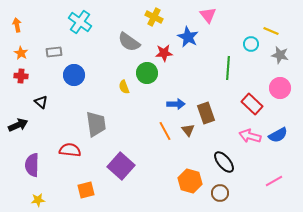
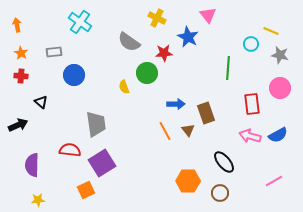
yellow cross: moved 3 px right, 1 px down
red rectangle: rotated 40 degrees clockwise
purple square: moved 19 px left, 3 px up; rotated 16 degrees clockwise
orange hexagon: moved 2 px left; rotated 15 degrees counterclockwise
orange square: rotated 12 degrees counterclockwise
